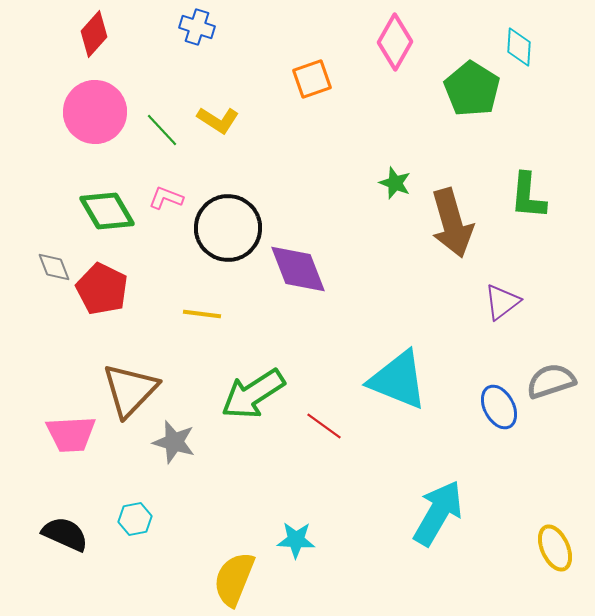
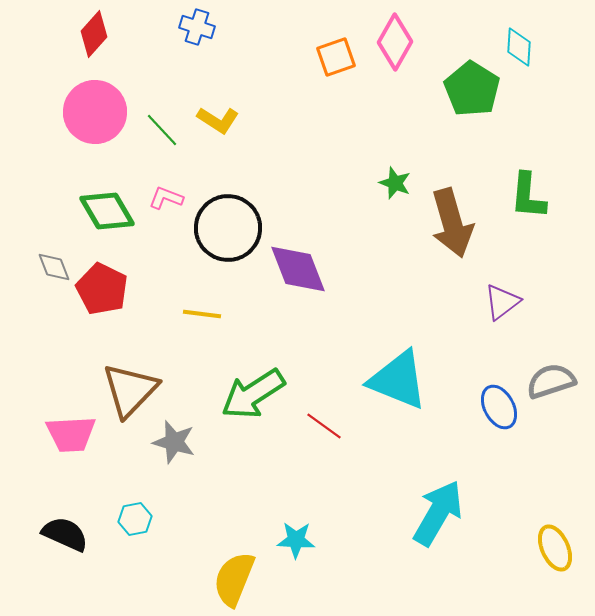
orange square: moved 24 px right, 22 px up
